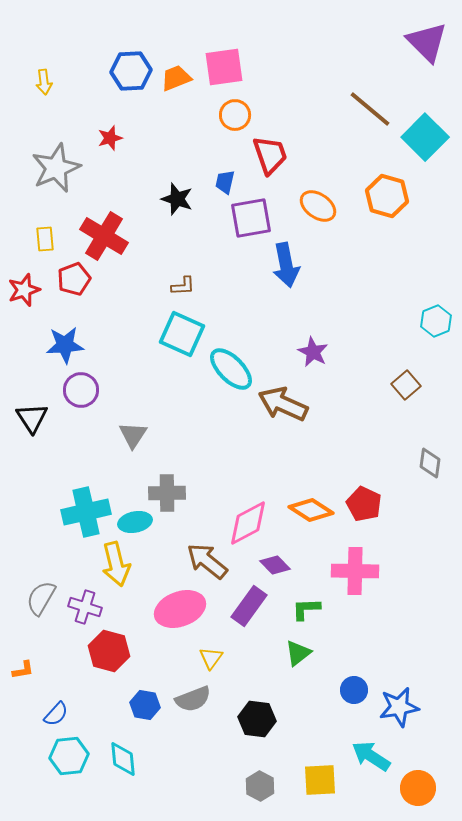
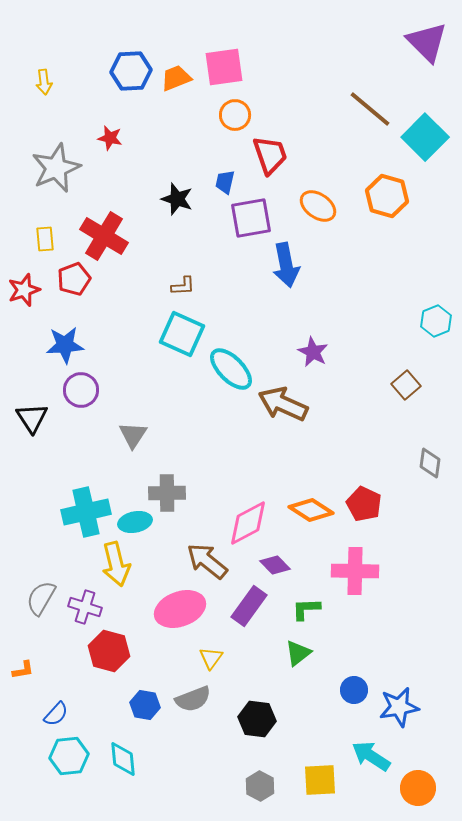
red star at (110, 138): rotated 30 degrees clockwise
